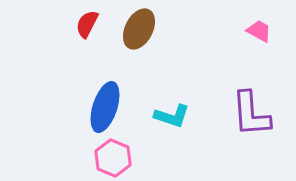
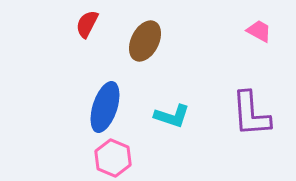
brown ellipse: moved 6 px right, 12 px down
